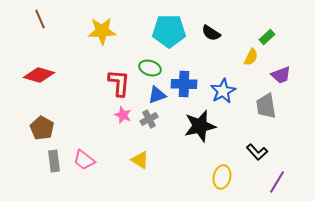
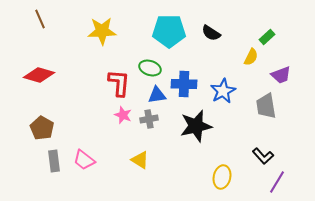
blue triangle: rotated 12 degrees clockwise
gray cross: rotated 18 degrees clockwise
black star: moved 4 px left
black L-shape: moved 6 px right, 4 px down
